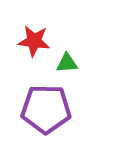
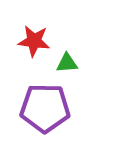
purple pentagon: moved 1 px left, 1 px up
